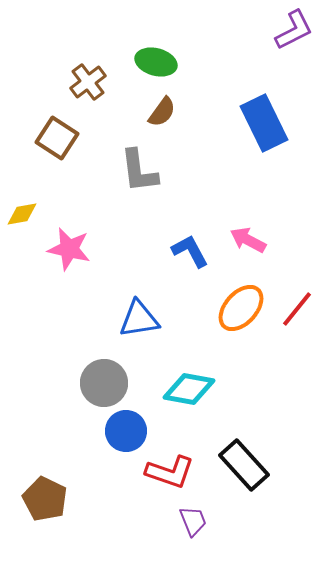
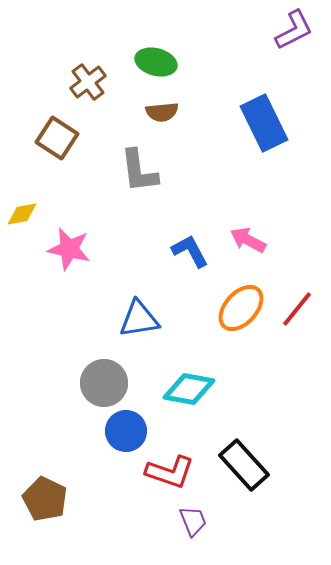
brown semicircle: rotated 48 degrees clockwise
